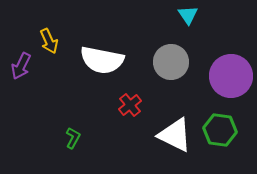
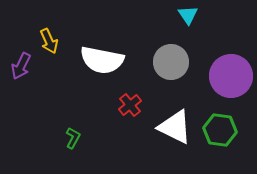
white triangle: moved 8 px up
